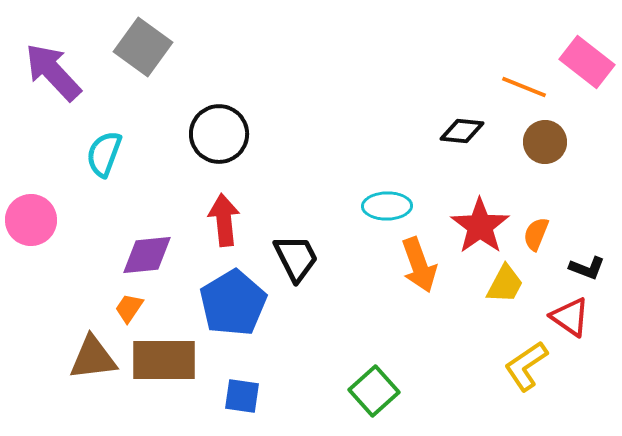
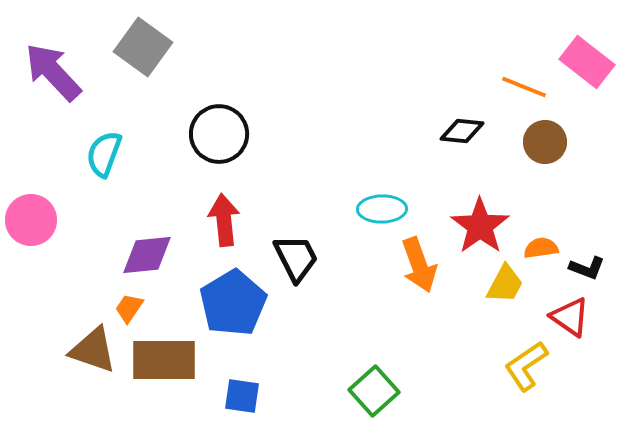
cyan ellipse: moved 5 px left, 3 px down
orange semicircle: moved 5 px right, 14 px down; rotated 60 degrees clockwise
brown triangle: moved 8 px up; rotated 26 degrees clockwise
